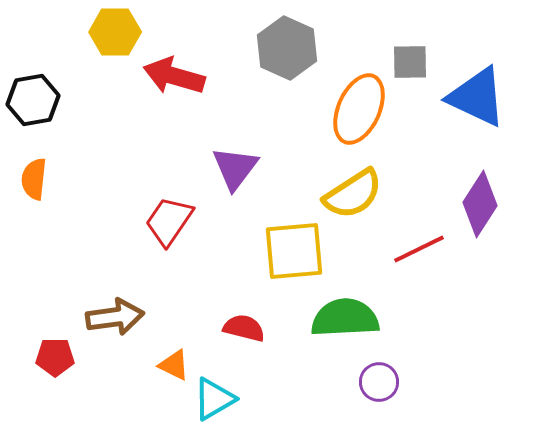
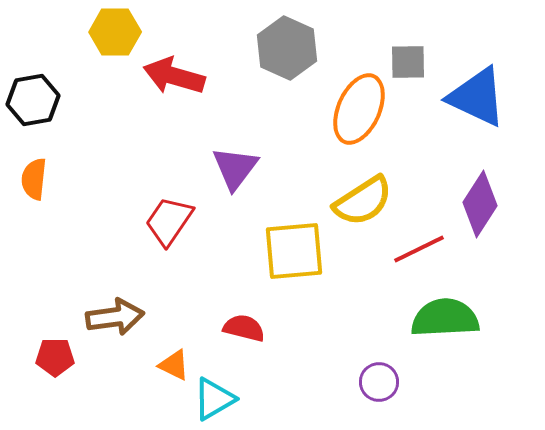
gray square: moved 2 px left
yellow semicircle: moved 10 px right, 7 px down
green semicircle: moved 100 px right
